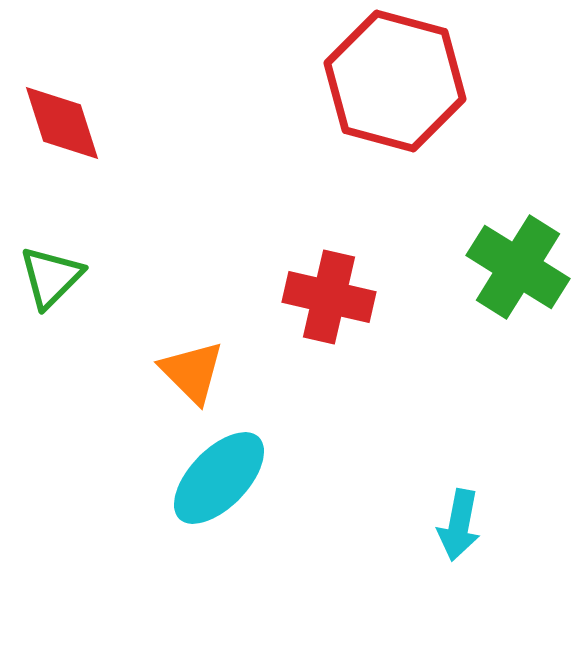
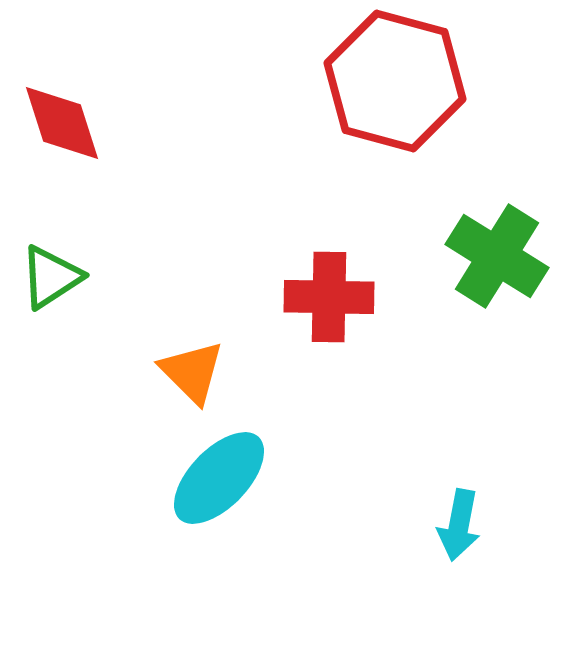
green cross: moved 21 px left, 11 px up
green triangle: rotated 12 degrees clockwise
red cross: rotated 12 degrees counterclockwise
